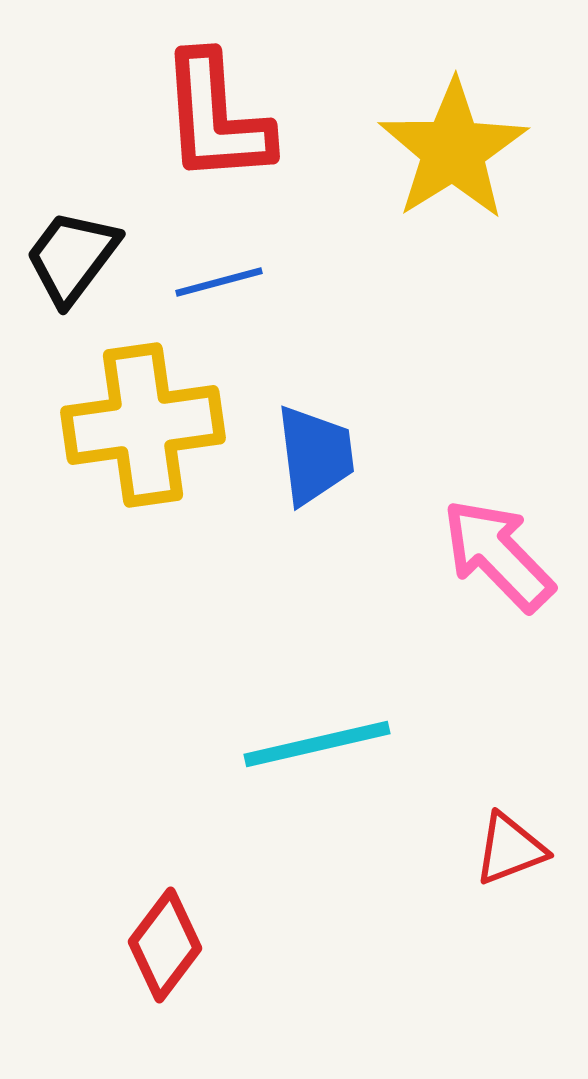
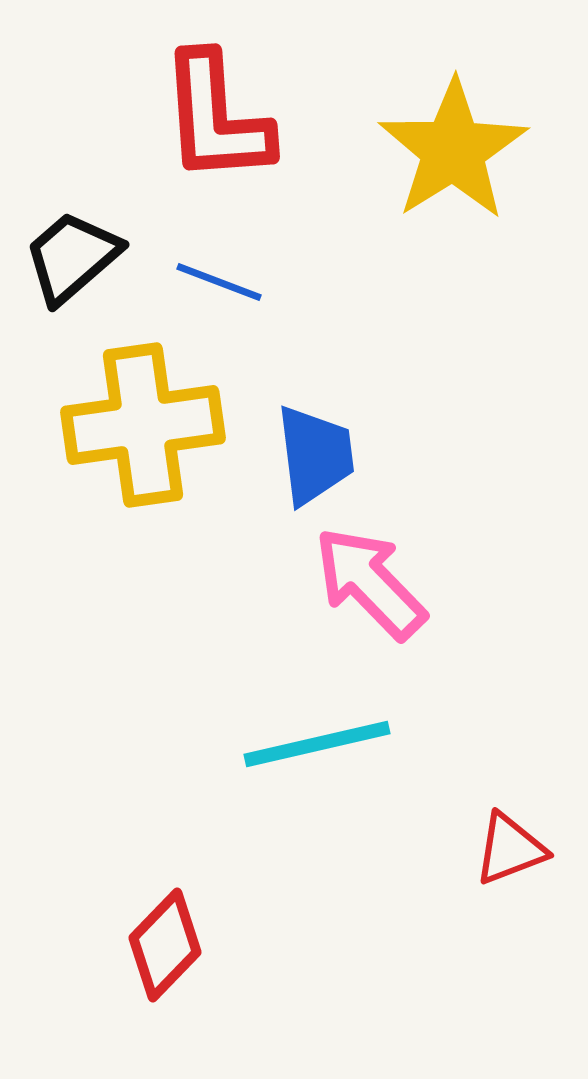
black trapezoid: rotated 12 degrees clockwise
blue line: rotated 36 degrees clockwise
pink arrow: moved 128 px left, 28 px down
red diamond: rotated 7 degrees clockwise
